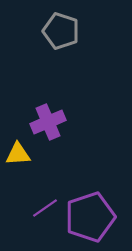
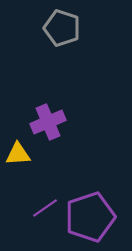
gray pentagon: moved 1 px right, 3 px up
